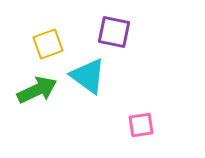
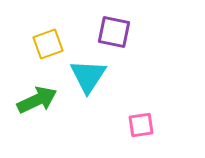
cyan triangle: rotated 27 degrees clockwise
green arrow: moved 10 px down
